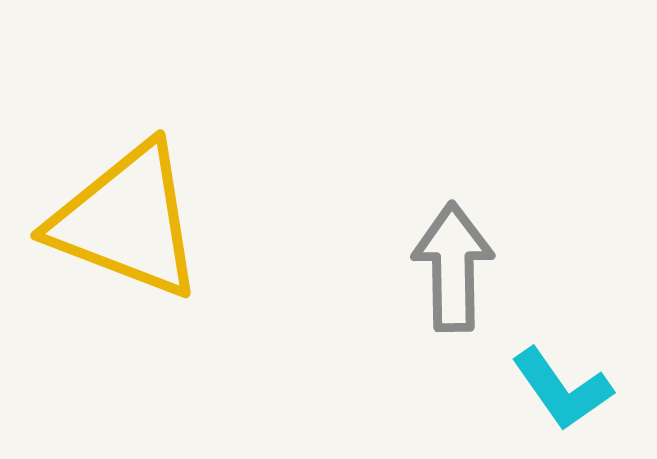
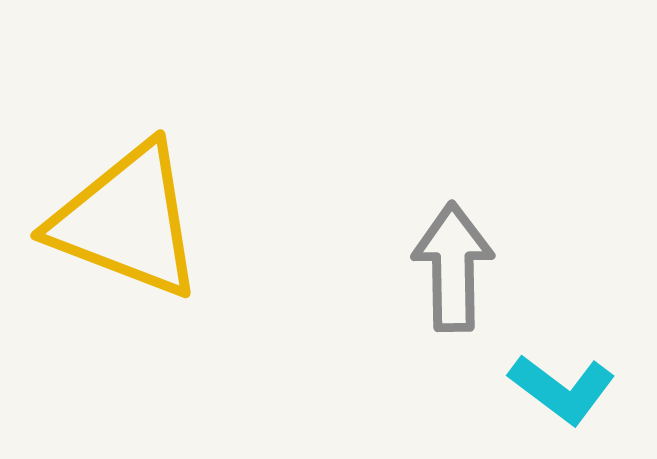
cyan L-shape: rotated 18 degrees counterclockwise
